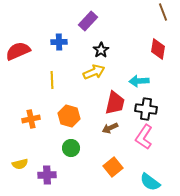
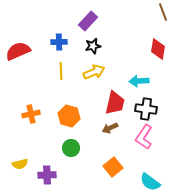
black star: moved 8 px left, 4 px up; rotated 21 degrees clockwise
yellow line: moved 9 px right, 9 px up
orange cross: moved 5 px up
